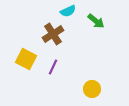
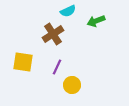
green arrow: rotated 120 degrees clockwise
yellow square: moved 3 px left, 3 px down; rotated 20 degrees counterclockwise
purple line: moved 4 px right
yellow circle: moved 20 px left, 4 px up
